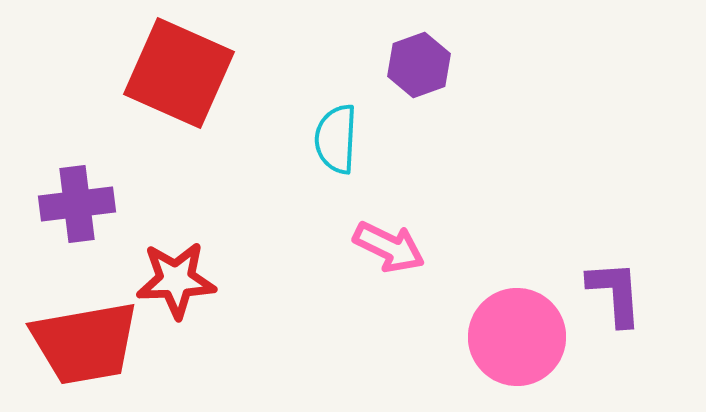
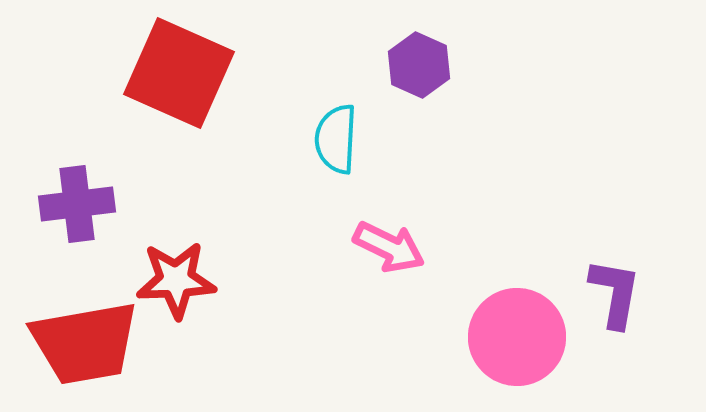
purple hexagon: rotated 16 degrees counterclockwise
purple L-shape: rotated 14 degrees clockwise
